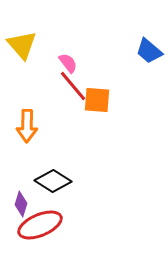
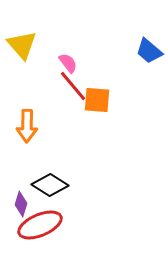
black diamond: moved 3 px left, 4 px down
